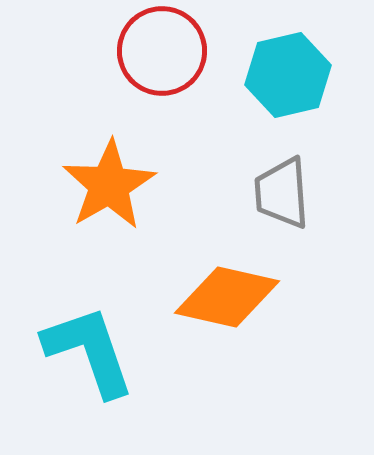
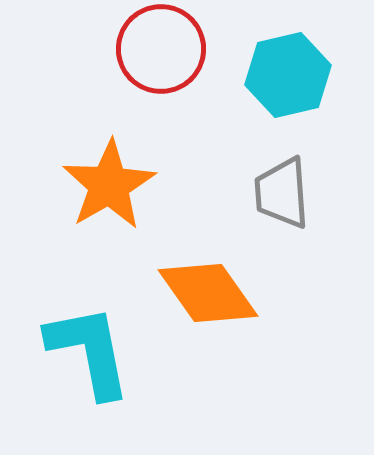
red circle: moved 1 px left, 2 px up
orange diamond: moved 19 px left, 4 px up; rotated 42 degrees clockwise
cyan L-shape: rotated 8 degrees clockwise
